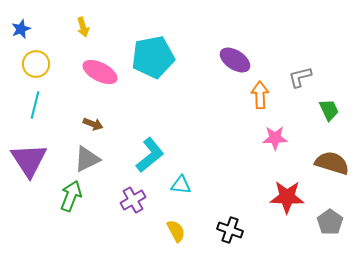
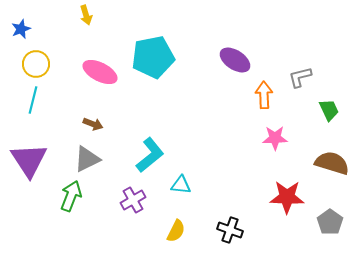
yellow arrow: moved 3 px right, 12 px up
orange arrow: moved 4 px right
cyan line: moved 2 px left, 5 px up
yellow semicircle: rotated 55 degrees clockwise
